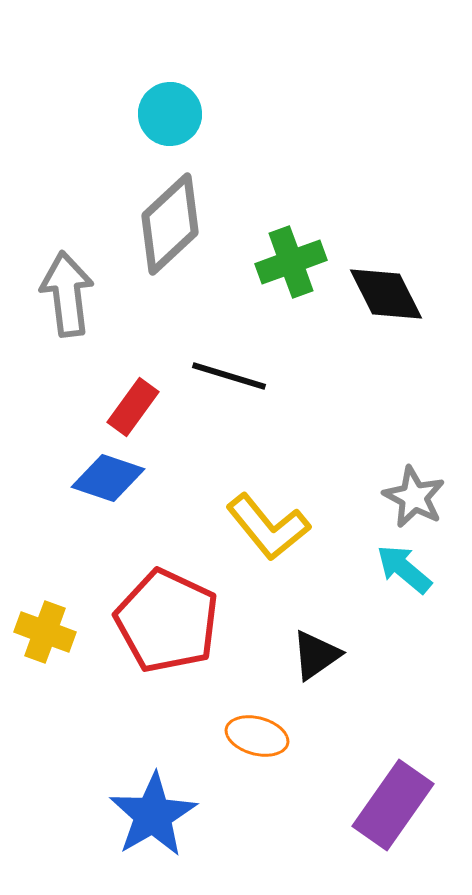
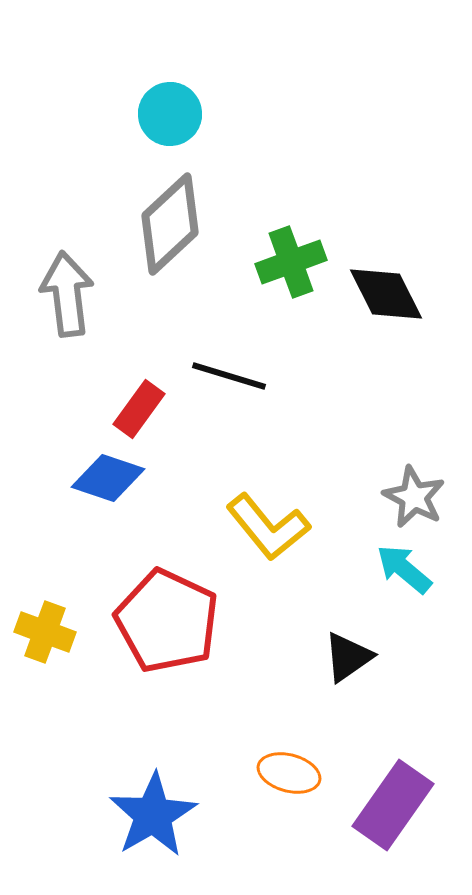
red rectangle: moved 6 px right, 2 px down
black triangle: moved 32 px right, 2 px down
orange ellipse: moved 32 px right, 37 px down
